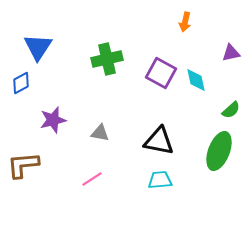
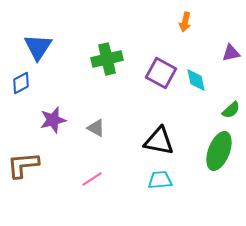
gray triangle: moved 4 px left, 5 px up; rotated 18 degrees clockwise
